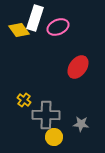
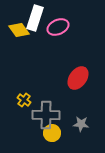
red ellipse: moved 11 px down
yellow circle: moved 2 px left, 4 px up
